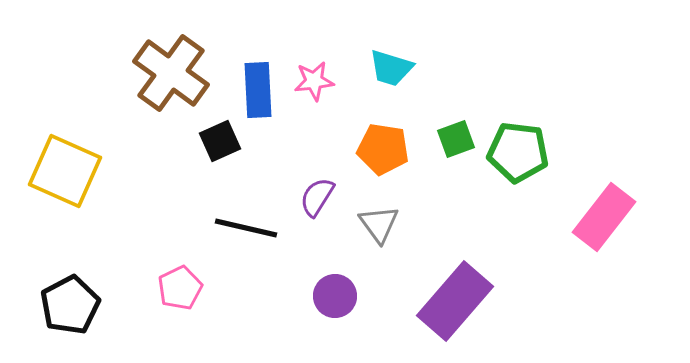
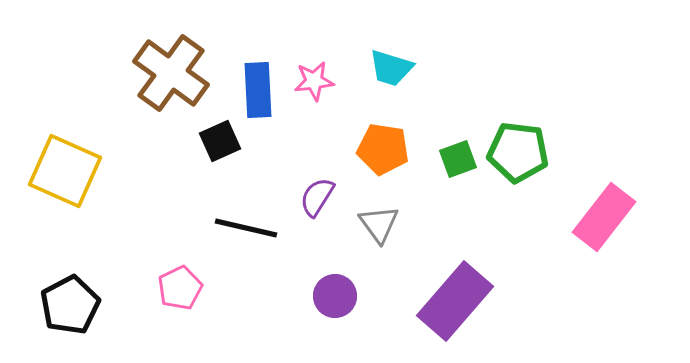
green square: moved 2 px right, 20 px down
